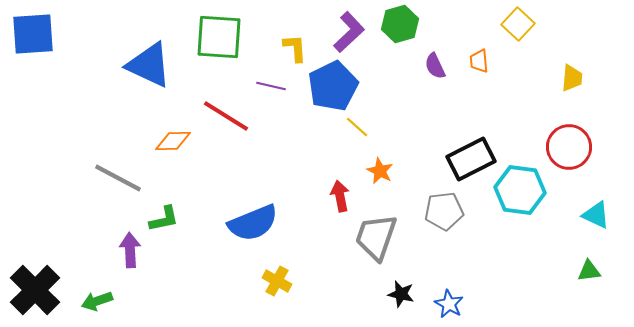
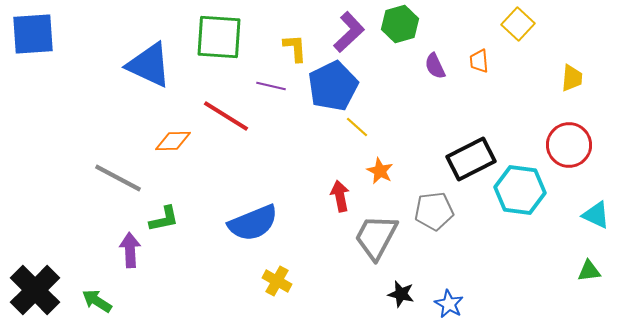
red circle: moved 2 px up
gray pentagon: moved 10 px left
gray trapezoid: rotated 9 degrees clockwise
green arrow: rotated 52 degrees clockwise
